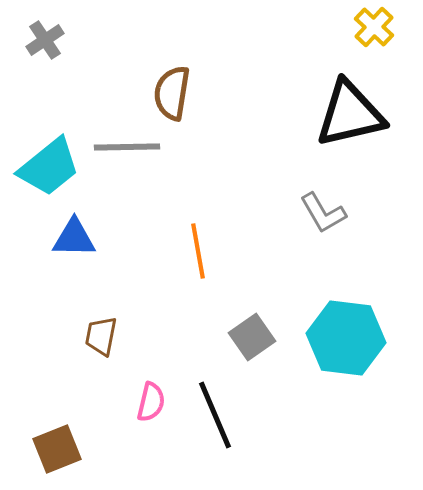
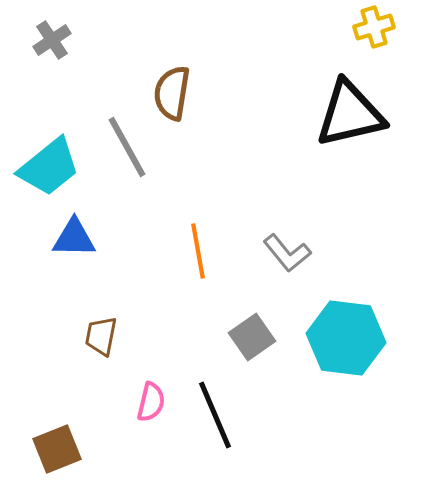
yellow cross: rotated 30 degrees clockwise
gray cross: moved 7 px right
gray line: rotated 62 degrees clockwise
gray L-shape: moved 36 px left, 40 px down; rotated 9 degrees counterclockwise
